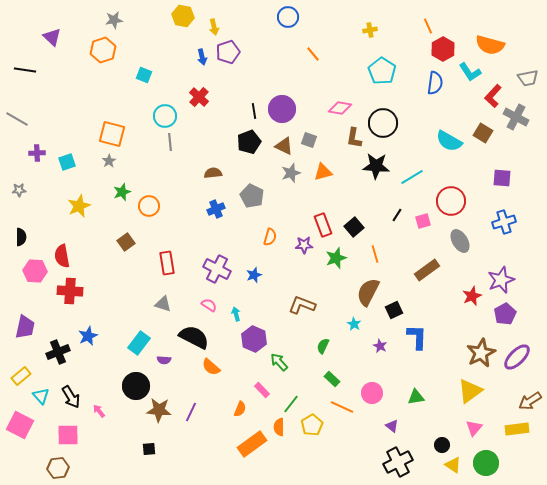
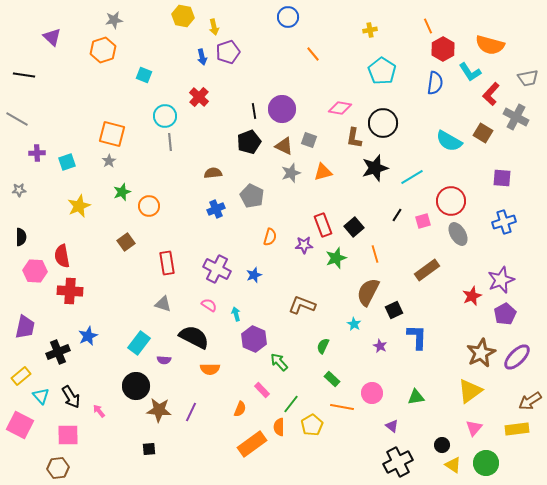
black line at (25, 70): moved 1 px left, 5 px down
red L-shape at (493, 96): moved 2 px left, 2 px up
black star at (376, 166): moved 1 px left, 2 px down; rotated 20 degrees counterclockwise
gray ellipse at (460, 241): moved 2 px left, 7 px up
orange semicircle at (211, 367): moved 1 px left, 2 px down; rotated 42 degrees counterclockwise
orange line at (342, 407): rotated 15 degrees counterclockwise
